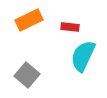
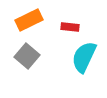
cyan semicircle: moved 1 px right, 1 px down
gray square: moved 19 px up
